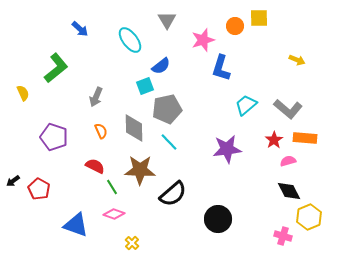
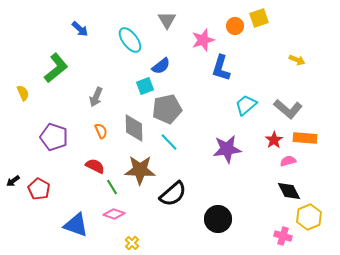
yellow square: rotated 18 degrees counterclockwise
